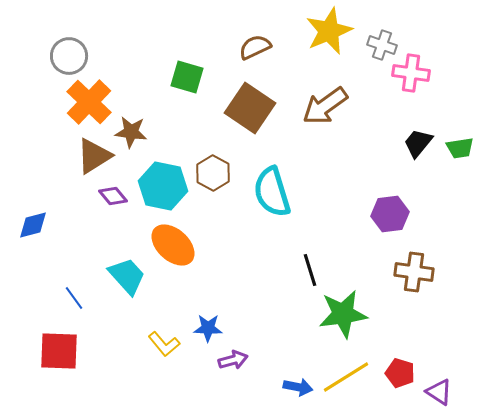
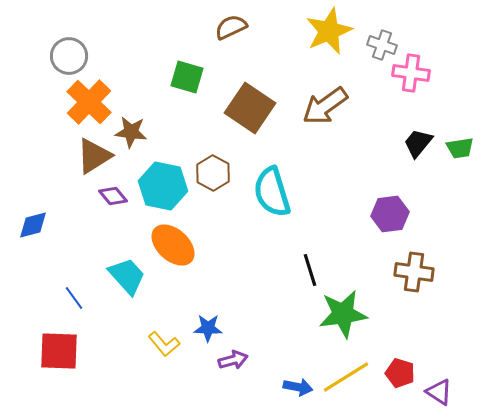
brown semicircle: moved 24 px left, 20 px up
